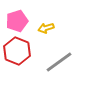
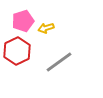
pink pentagon: moved 6 px right
red hexagon: rotated 12 degrees clockwise
